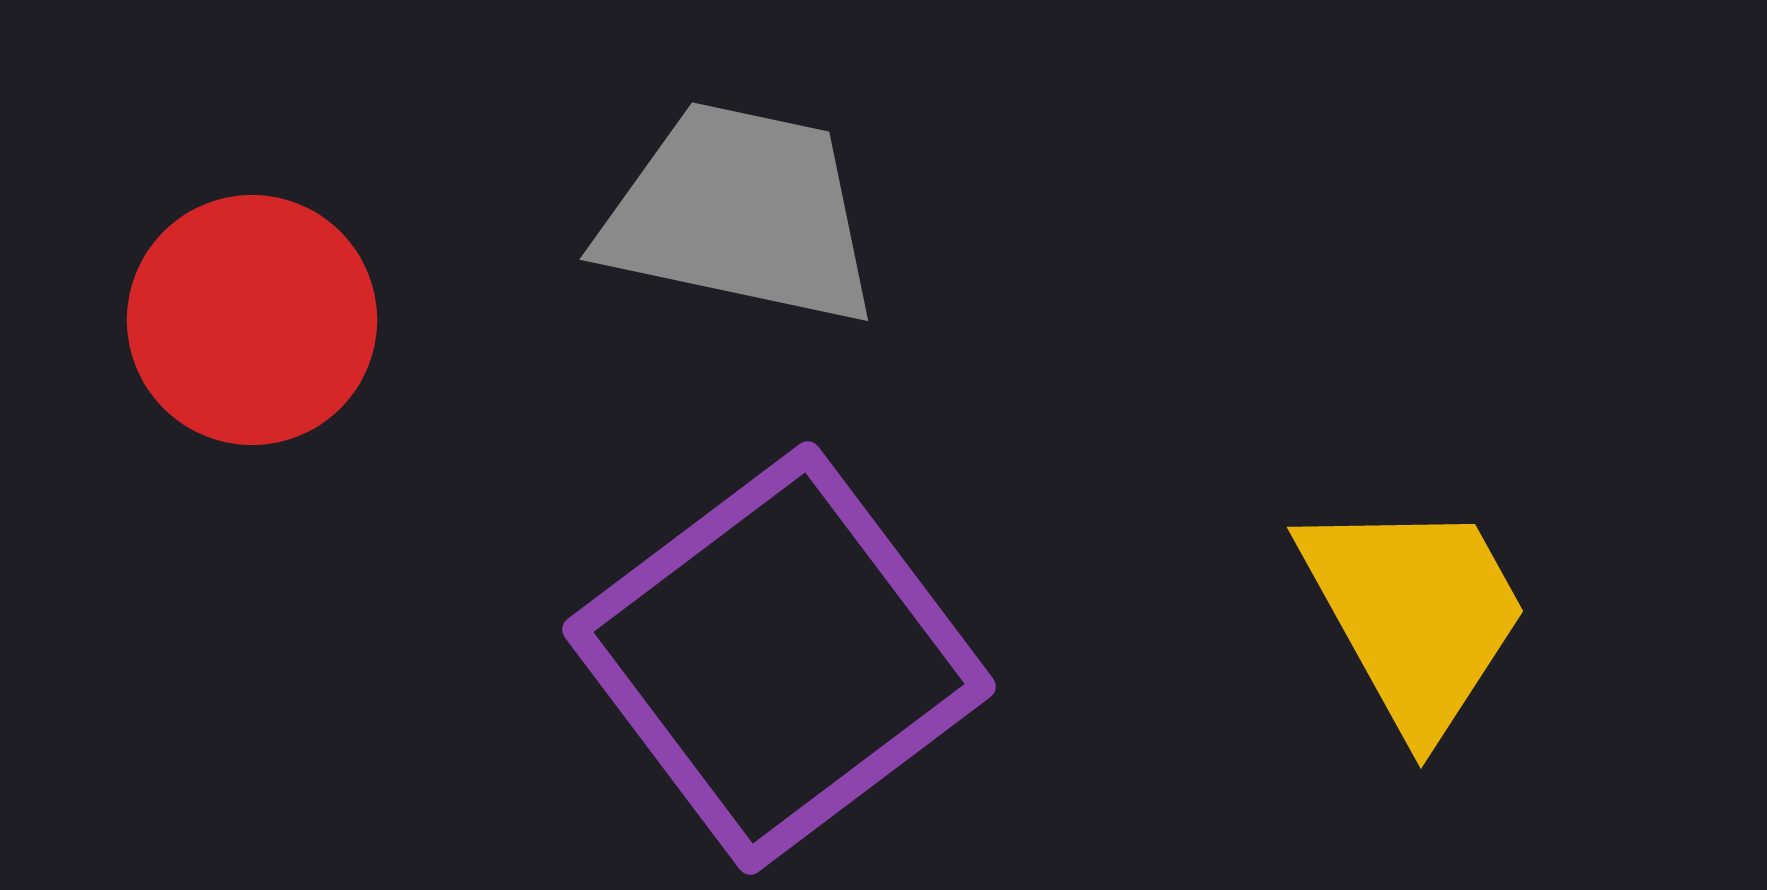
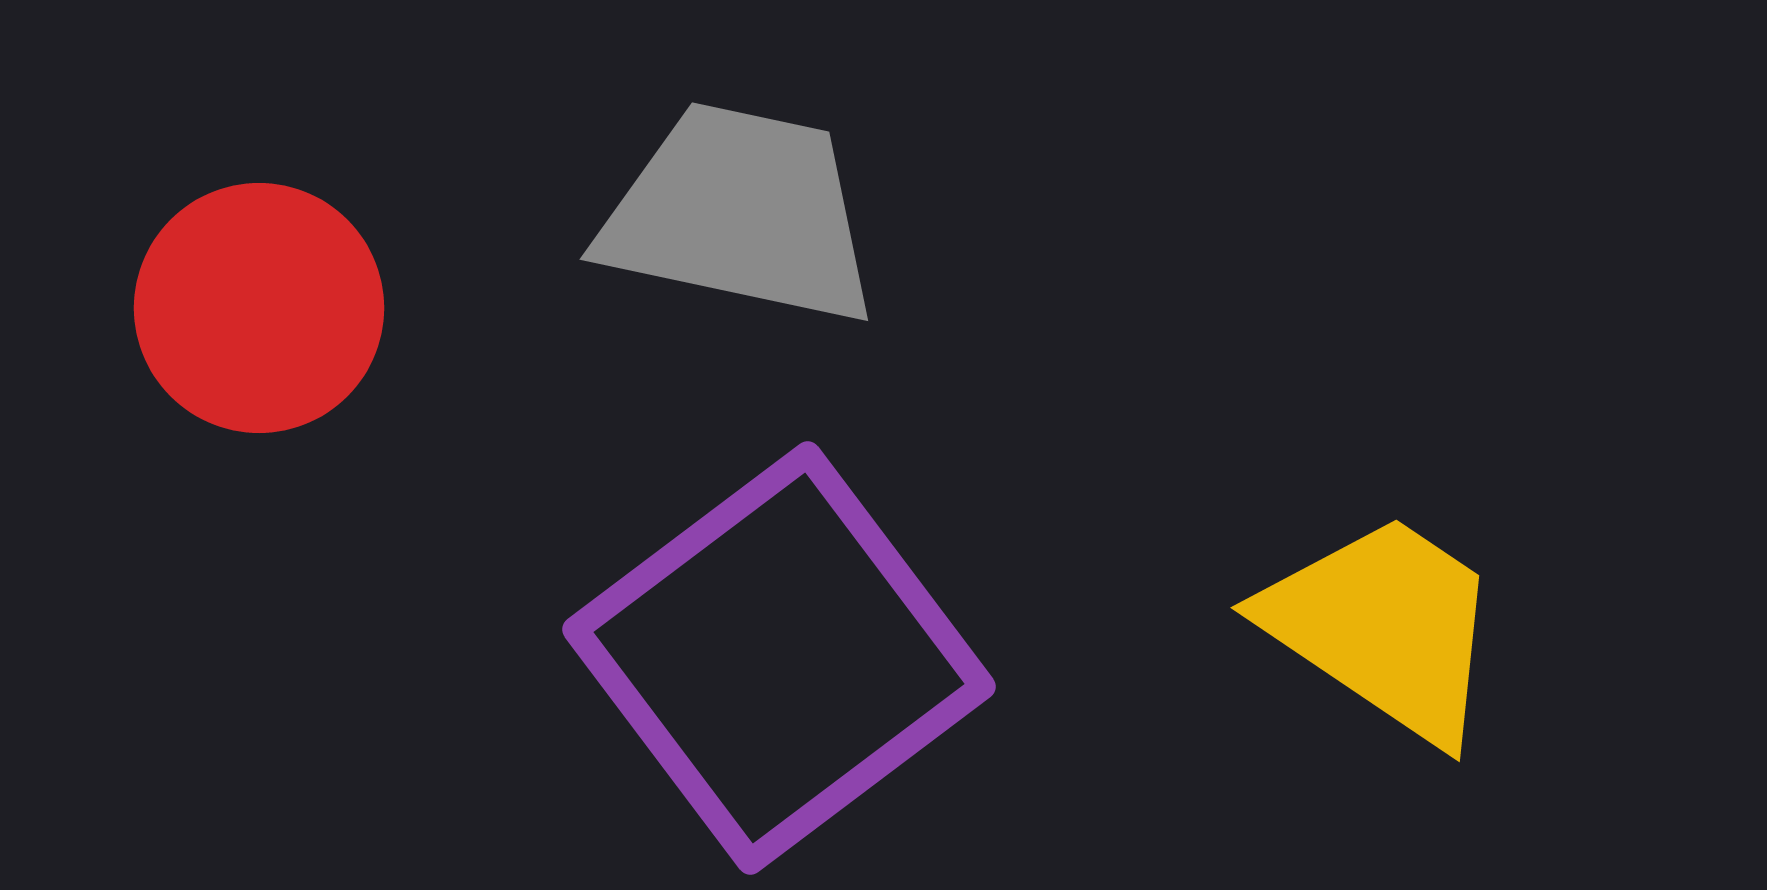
red circle: moved 7 px right, 12 px up
yellow trapezoid: moved 31 px left, 13 px down; rotated 27 degrees counterclockwise
